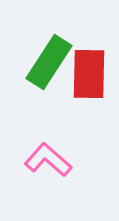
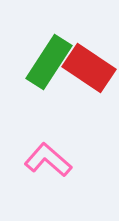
red rectangle: moved 6 px up; rotated 57 degrees counterclockwise
